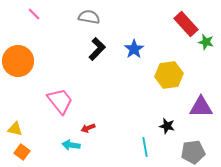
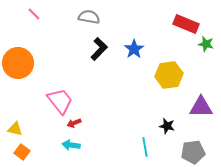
red rectangle: rotated 25 degrees counterclockwise
green star: moved 2 px down
black L-shape: moved 2 px right
orange circle: moved 2 px down
red arrow: moved 14 px left, 5 px up
